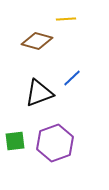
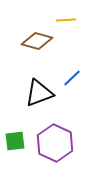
yellow line: moved 1 px down
purple hexagon: rotated 15 degrees counterclockwise
